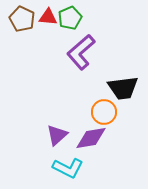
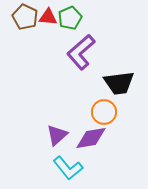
brown pentagon: moved 3 px right, 2 px up
black trapezoid: moved 4 px left, 5 px up
cyan L-shape: rotated 24 degrees clockwise
